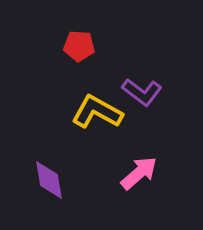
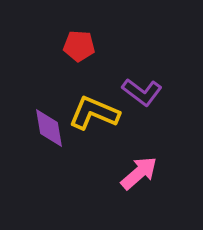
yellow L-shape: moved 3 px left, 1 px down; rotated 6 degrees counterclockwise
purple diamond: moved 52 px up
